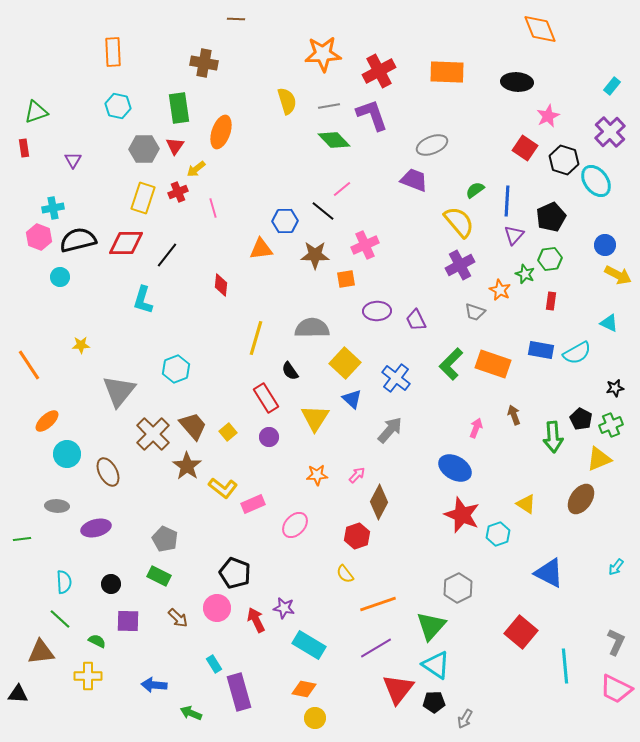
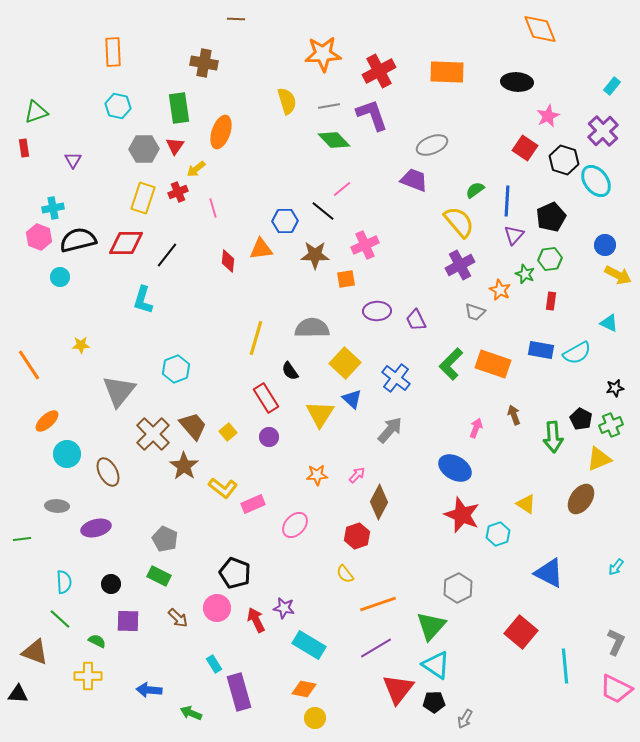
purple cross at (610, 132): moved 7 px left, 1 px up
red diamond at (221, 285): moved 7 px right, 24 px up
yellow triangle at (315, 418): moved 5 px right, 4 px up
brown star at (187, 466): moved 3 px left
brown triangle at (41, 652): moved 6 px left; rotated 28 degrees clockwise
blue arrow at (154, 685): moved 5 px left, 5 px down
